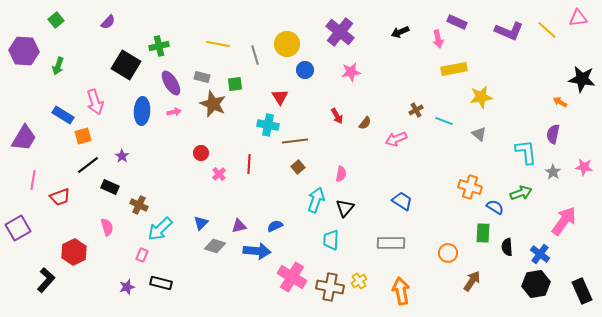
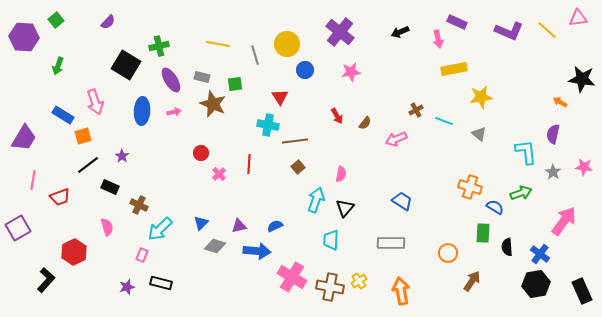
purple hexagon at (24, 51): moved 14 px up
purple ellipse at (171, 83): moved 3 px up
